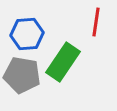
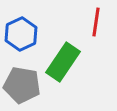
blue hexagon: moved 6 px left; rotated 20 degrees counterclockwise
gray pentagon: moved 10 px down
